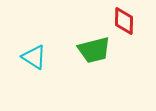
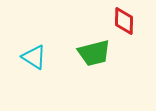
green trapezoid: moved 3 px down
